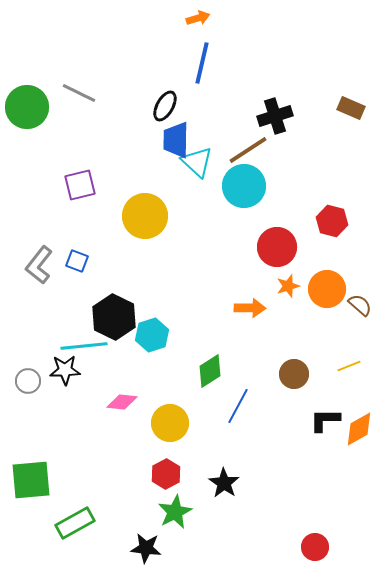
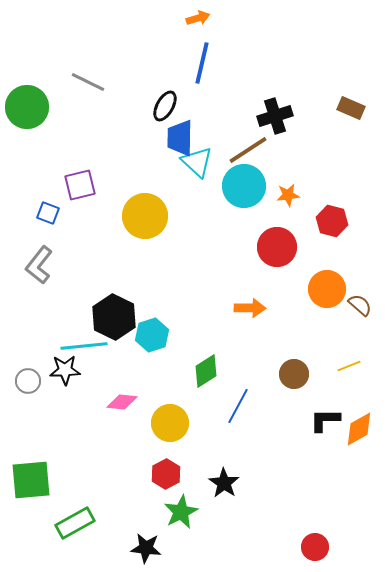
gray line at (79, 93): moved 9 px right, 11 px up
blue trapezoid at (176, 140): moved 4 px right, 2 px up
blue square at (77, 261): moved 29 px left, 48 px up
orange star at (288, 286): moved 91 px up; rotated 10 degrees clockwise
green diamond at (210, 371): moved 4 px left
green star at (175, 512): moved 6 px right
